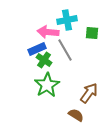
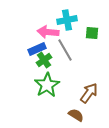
green cross: rotated 21 degrees clockwise
